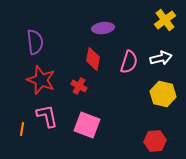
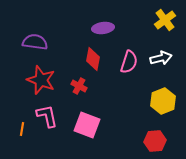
purple semicircle: rotated 75 degrees counterclockwise
yellow hexagon: moved 7 px down; rotated 25 degrees clockwise
